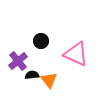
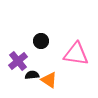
pink triangle: rotated 16 degrees counterclockwise
orange triangle: rotated 18 degrees counterclockwise
